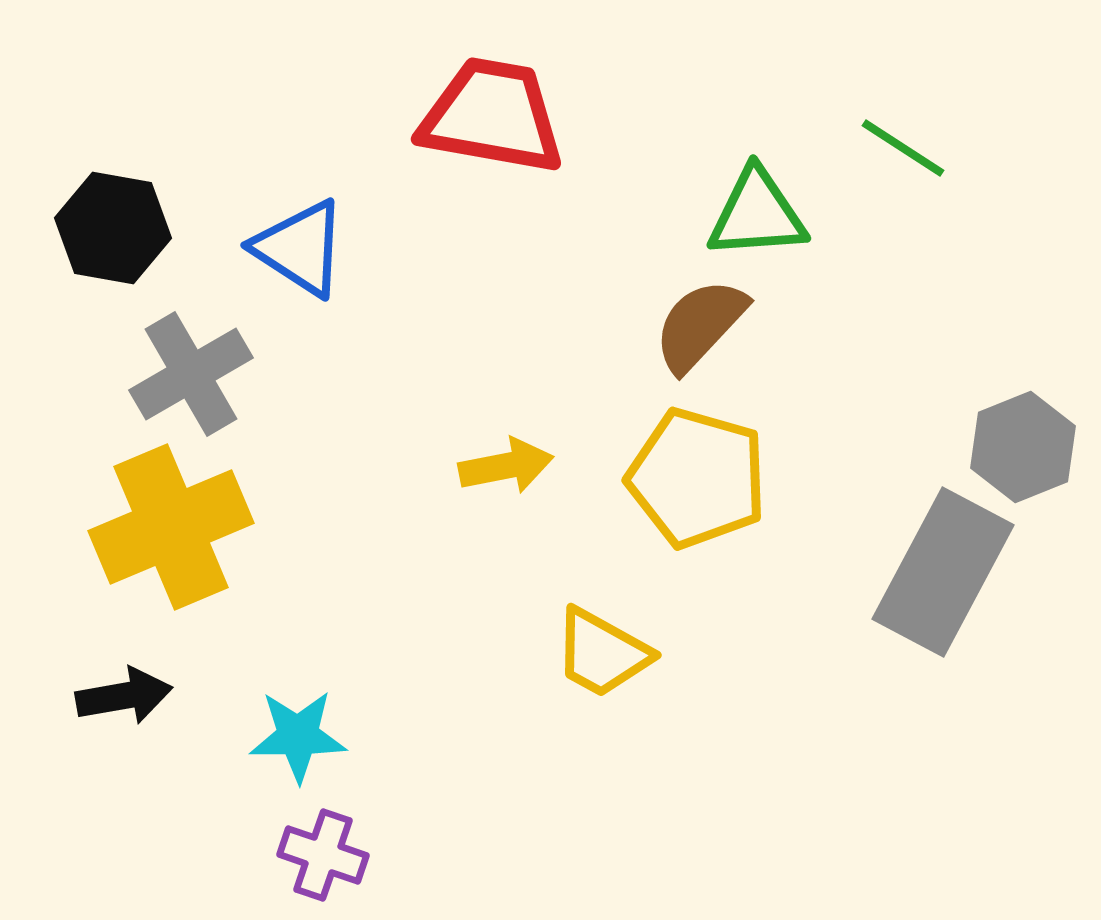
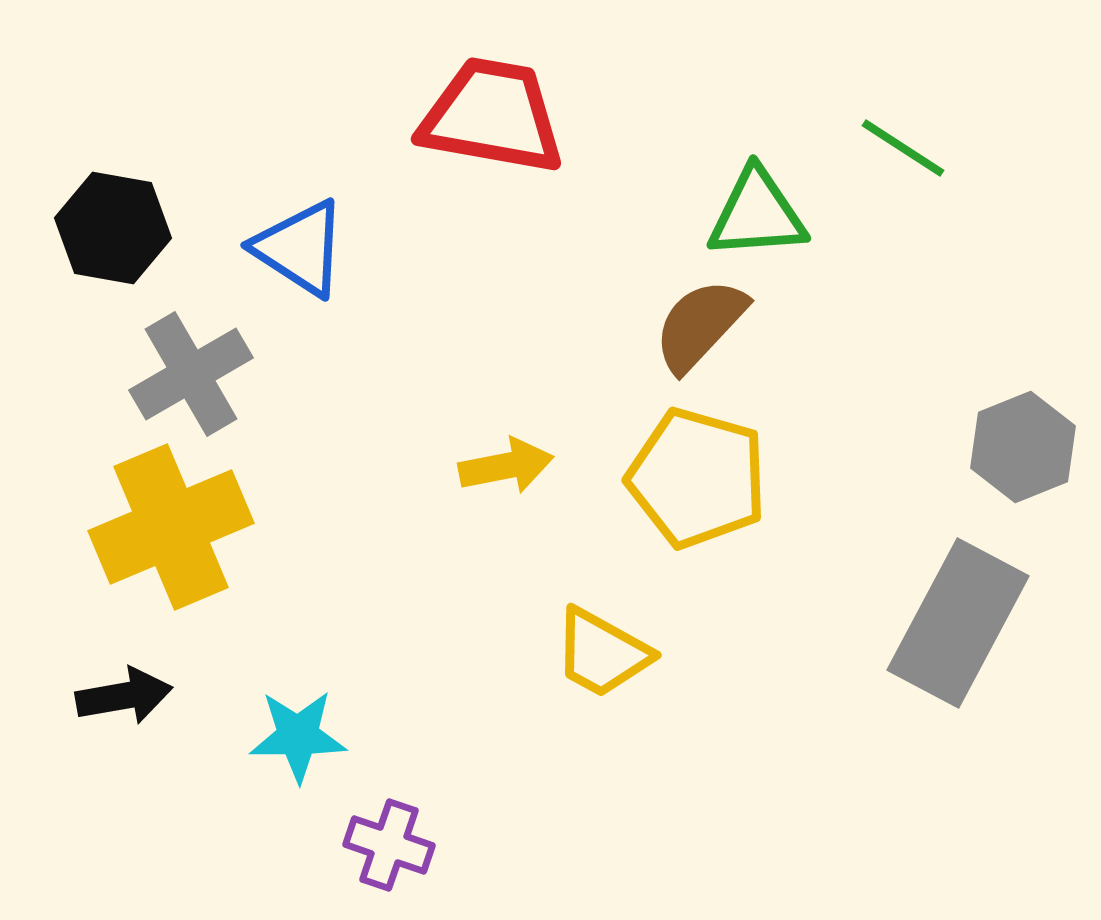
gray rectangle: moved 15 px right, 51 px down
purple cross: moved 66 px right, 10 px up
